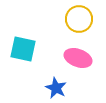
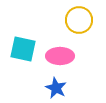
yellow circle: moved 1 px down
pink ellipse: moved 18 px left, 2 px up; rotated 20 degrees counterclockwise
